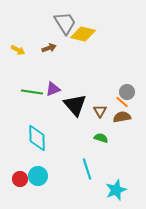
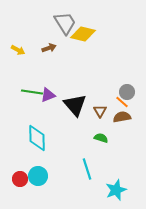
purple triangle: moved 5 px left, 6 px down
